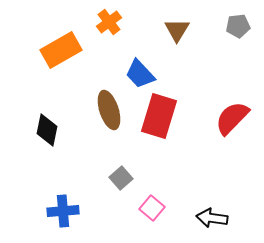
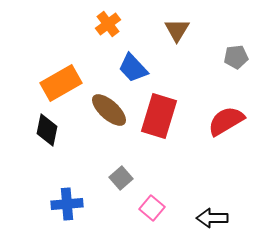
orange cross: moved 1 px left, 2 px down
gray pentagon: moved 2 px left, 31 px down
orange rectangle: moved 33 px down
blue trapezoid: moved 7 px left, 6 px up
brown ellipse: rotated 30 degrees counterclockwise
red semicircle: moved 6 px left, 3 px down; rotated 15 degrees clockwise
blue cross: moved 4 px right, 7 px up
black arrow: rotated 8 degrees counterclockwise
